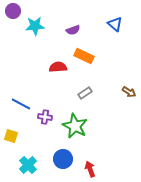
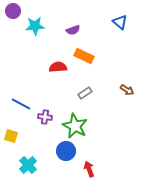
blue triangle: moved 5 px right, 2 px up
brown arrow: moved 2 px left, 2 px up
blue circle: moved 3 px right, 8 px up
red arrow: moved 1 px left
